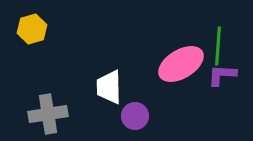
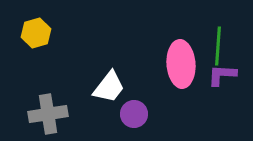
yellow hexagon: moved 4 px right, 4 px down
pink ellipse: rotated 63 degrees counterclockwise
white trapezoid: rotated 141 degrees counterclockwise
purple circle: moved 1 px left, 2 px up
